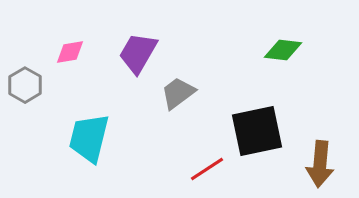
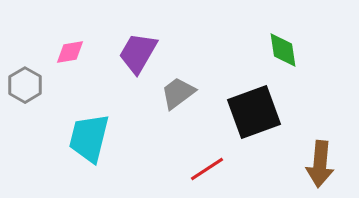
green diamond: rotated 75 degrees clockwise
black square: moved 3 px left, 19 px up; rotated 8 degrees counterclockwise
